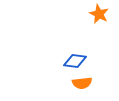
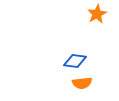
orange star: moved 2 px left; rotated 18 degrees clockwise
